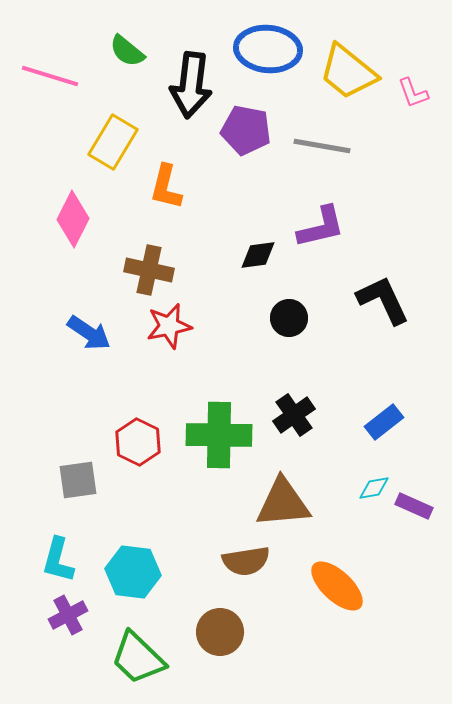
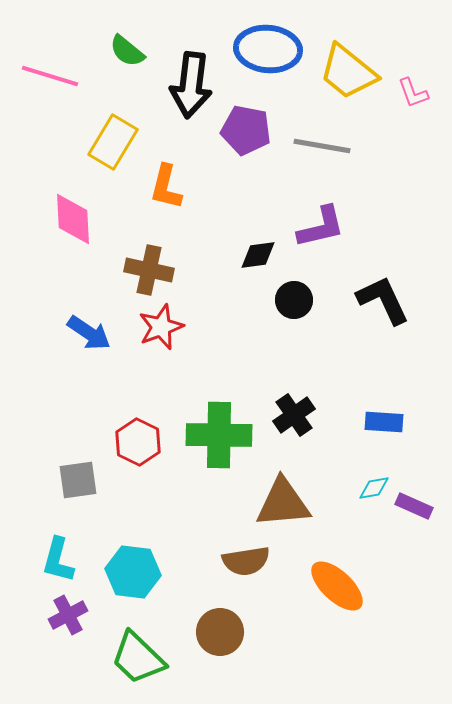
pink diamond: rotated 30 degrees counterclockwise
black circle: moved 5 px right, 18 px up
red star: moved 8 px left, 1 px down; rotated 9 degrees counterclockwise
blue rectangle: rotated 42 degrees clockwise
